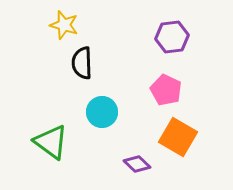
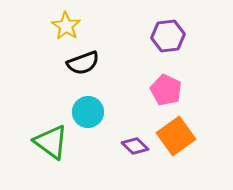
yellow star: moved 2 px right, 1 px down; rotated 16 degrees clockwise
purple hexagon: moved 4 px left, 1 px up
black semicircle: moved 1 px right; rotated 108 degrees counterclockwise
cyan circle: moved 14 px left
orange square: moved 2 px left, 1 px up; rotated 24 degrees clockwise
purple diamond: moved 2 px left, 18 px up
